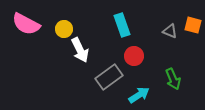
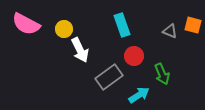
green arrow: moved 11 px left, 5 px up
